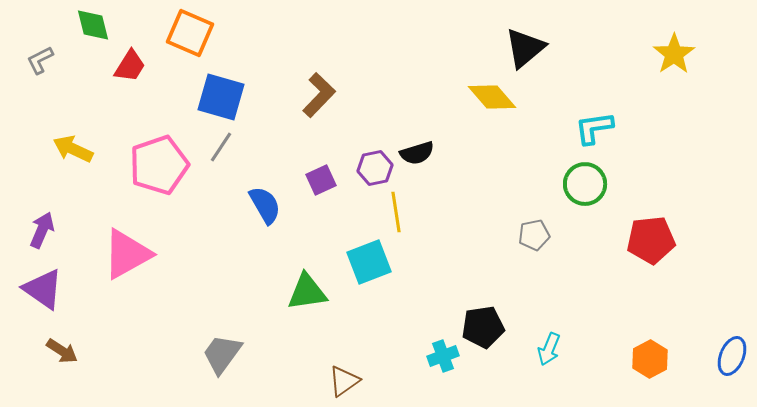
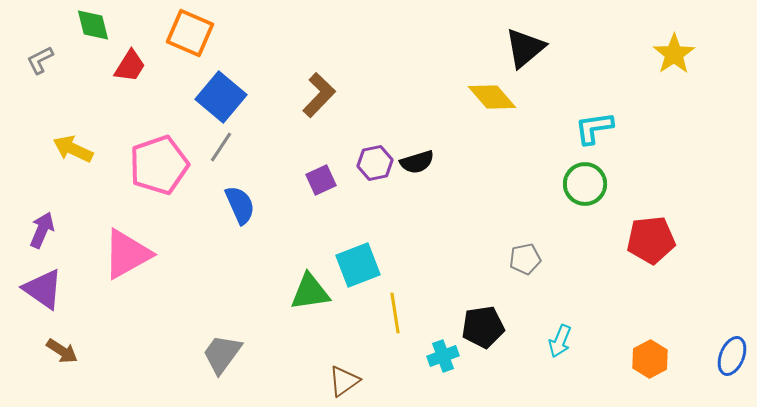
blue square: rotated 24 degrees clockwise
black semicircle: moved 9 px down
purple hexagon: moved 5 px up
blue semicircle: moved 25 px left; rotated 6 degrees clockwise
yellow line: moved 1 px left, 101 px down
gray pentagon: moved 9 px left, 24 px down
cyan square: moved 11 px left, 3 px down
green triangle: moved 3 px right
cyan arrow: moved 11 px right, 8 px up
